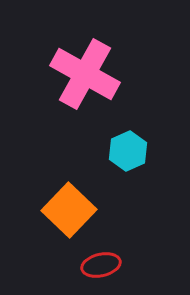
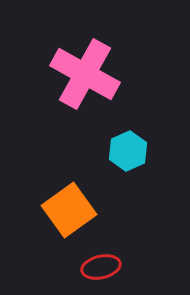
orange square: rotated 10 degrees clockwise
red ellipse: moved 2 px down
